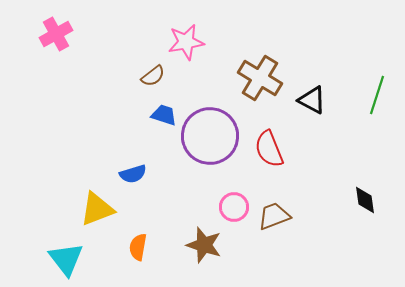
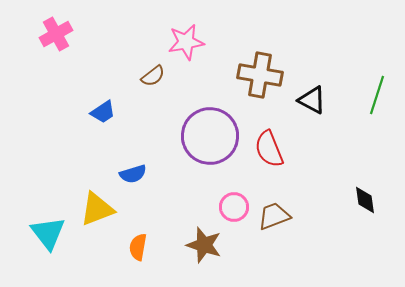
brown cross: moved 3 px up; rotated 21 degrees counterclockwise
blue trapezoid: moved 61 px left, 3 px up; rotated 128 degrees clockwise
cyan triangle: moved 18 px left, 26 px up
